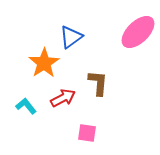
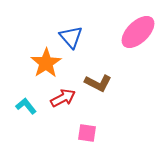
blue triangle: rotated 35 degrees counterclockwise
orange star: moved 2 px right
brown L-shape: rotated 112 degrees clockwise
